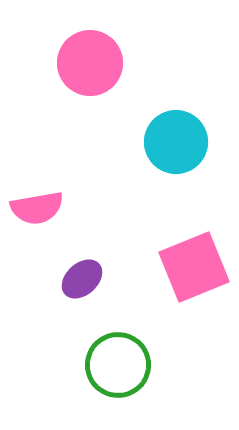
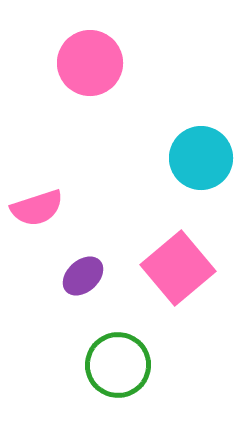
cyan circle: moved 25 px right, 16 px down
pink semicircle: rotated 8 degrees counterclockwise
pink square: moved 16 px left, 1 px down; rotated 18 degrees counterclockwise
purple ellipse: moved 1 px right, 3 px up
